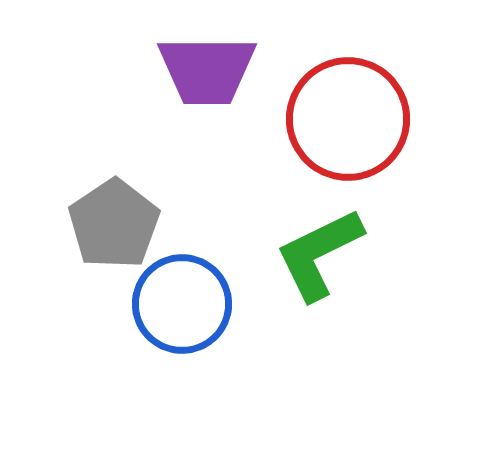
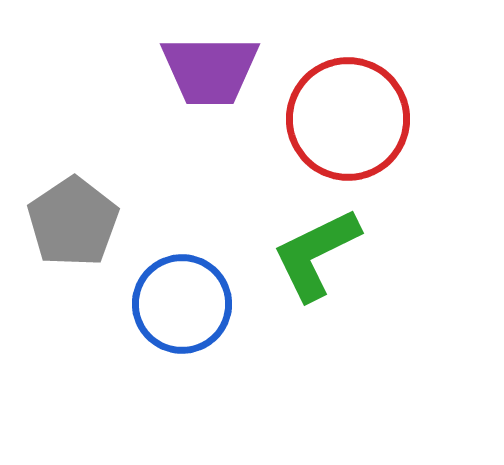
purple trapezoid: moved 3 px right
gray pentagon: moved 41 px left, 2 px up
green L-shape: moved 3 px left
